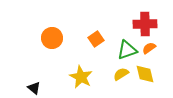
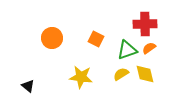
orange square: rotated 28 degrees counterclockwise
yellow star: rotated 20 degrees counterclockwise
black triangle: moved 6 px left, 2 px up
